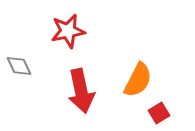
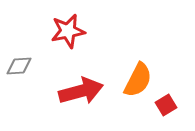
gray diamond: rotated 68 degrees counterclockwise
red arrow: rotated 93 degrees counterclockwise
red square: moved 7 px right, 8 px up
